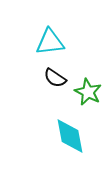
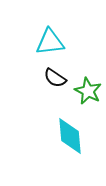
green star: moved 1 px up
cyan diamond: rotated 6 degrees clockwise
